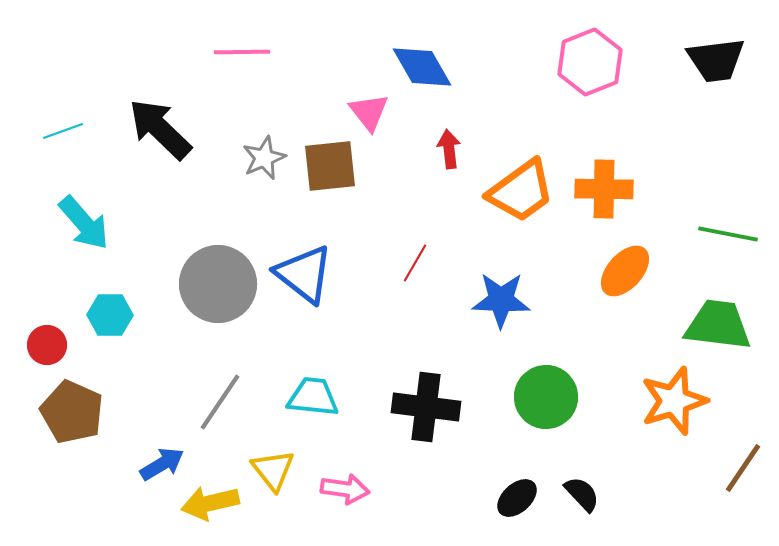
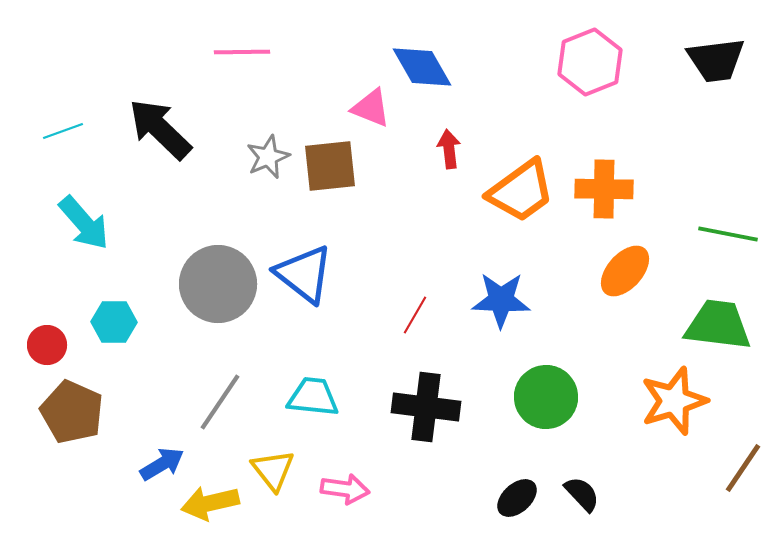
pink triangle: moved 2 px right, 4 px up; rotated 30 degrees counterclockwise
gray star: moved 4 px right, 1 px up
red line: moved 52 px down
cyan hexagon: moved 4 px right, 7 px down
